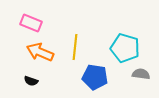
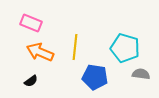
black semicircle: rotated 56 degrees counterclockwise
